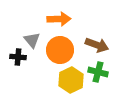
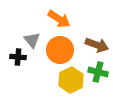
orange arrow: rotated 35 degrees clockwise
